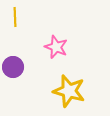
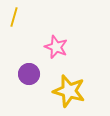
yellow line: moved 1 px left; rotated 18 degrees clockwise
purple circle: moved 16 px right, 7 px down
